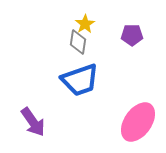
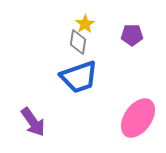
blue trapezoid: moved 1 px left, 3 px up
pink ellipse: moved 4 px up
